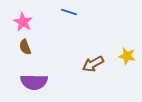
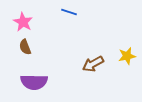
yellow star: rotated 24 degrees counterclockwise
